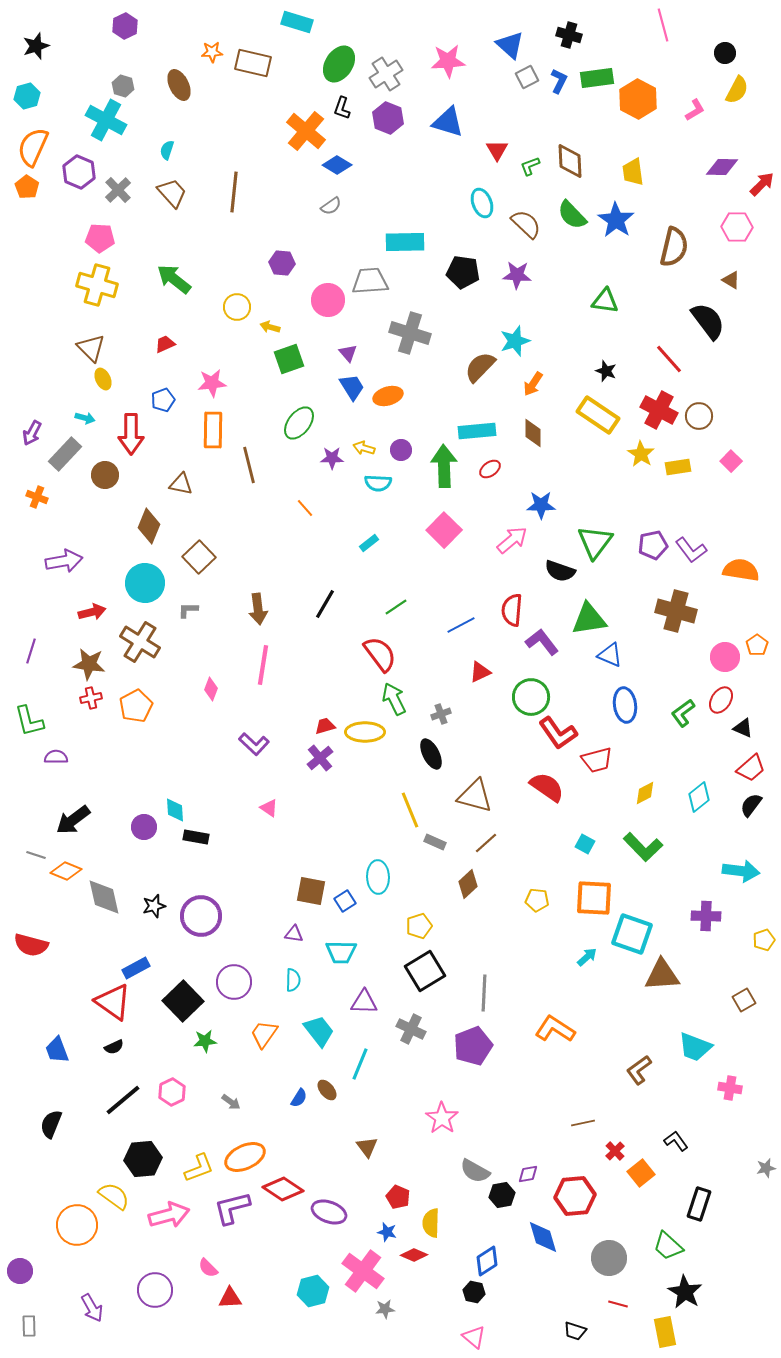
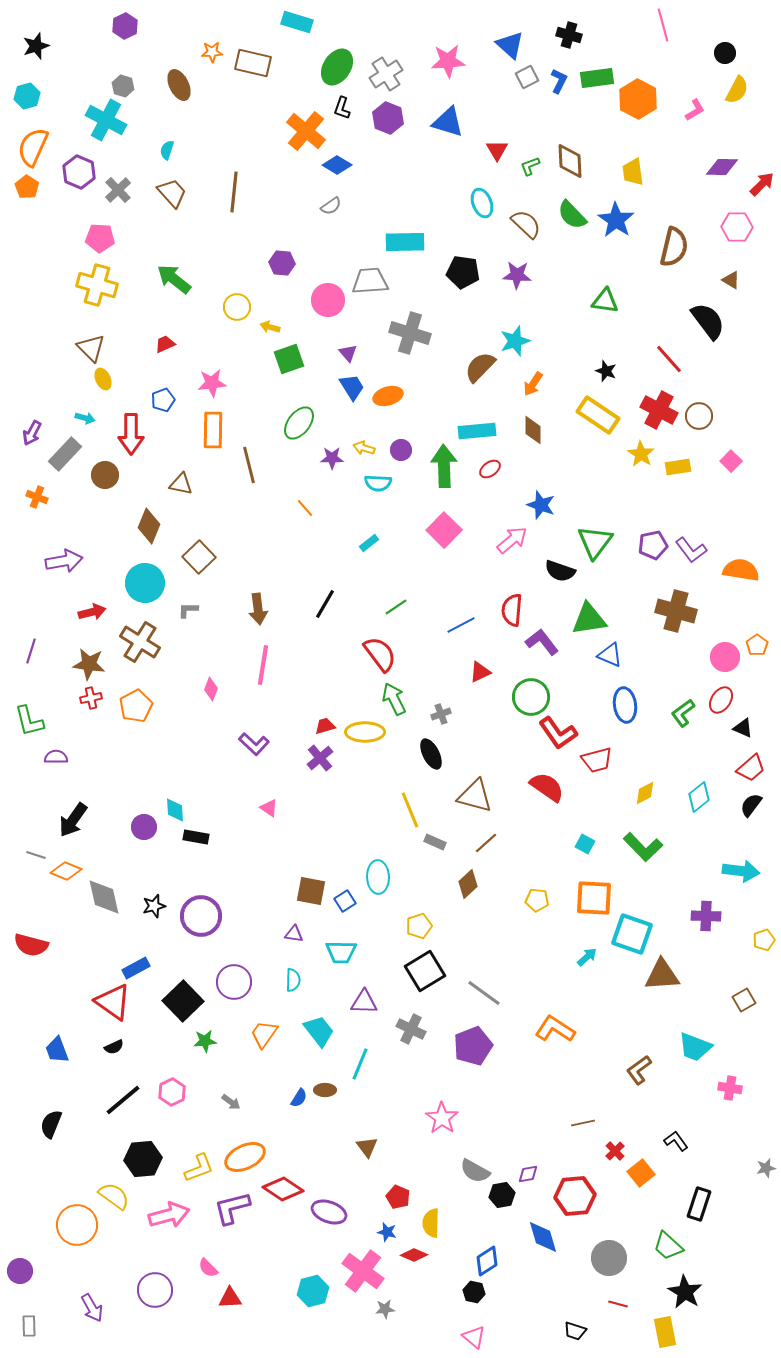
green ellipse at (339, 64): moved 2 px left, 3 px down
brown diamond at (533, 433): moved 3 px up
blue star at (541, 505): rotated 20 degrees clockwise
black arrow at (73, 820): rotated 18 degrees counterclockwise
gray line at (484, 993): rotated 57 degrees counterclockwise
brown ellipse at (327, 1090): moved 2 px left; rotated 50 degrees counterclockwise
